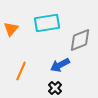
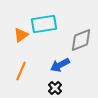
cyan rectangle: moved 3 px left, 1 px down
orange triangle: moved 10 px right, 6 px down; rotated 14 degrees clockwise
gray diamond: moved 1 px right
